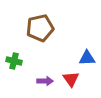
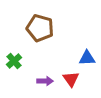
brown pentagon: rotated 28 degrees clockwise
green cross: rotated 35 degrees clockwise
